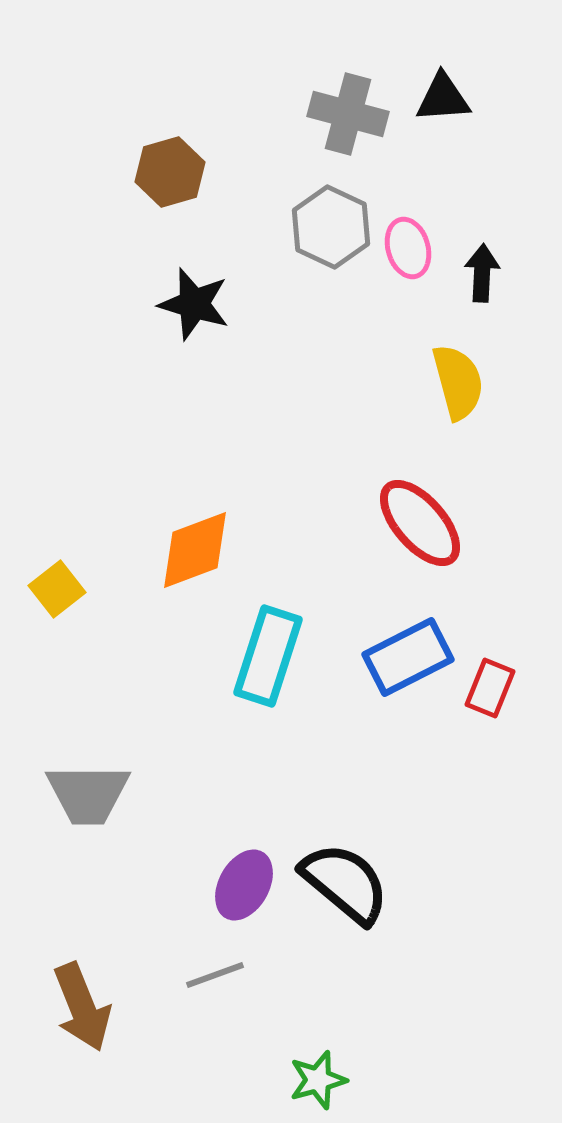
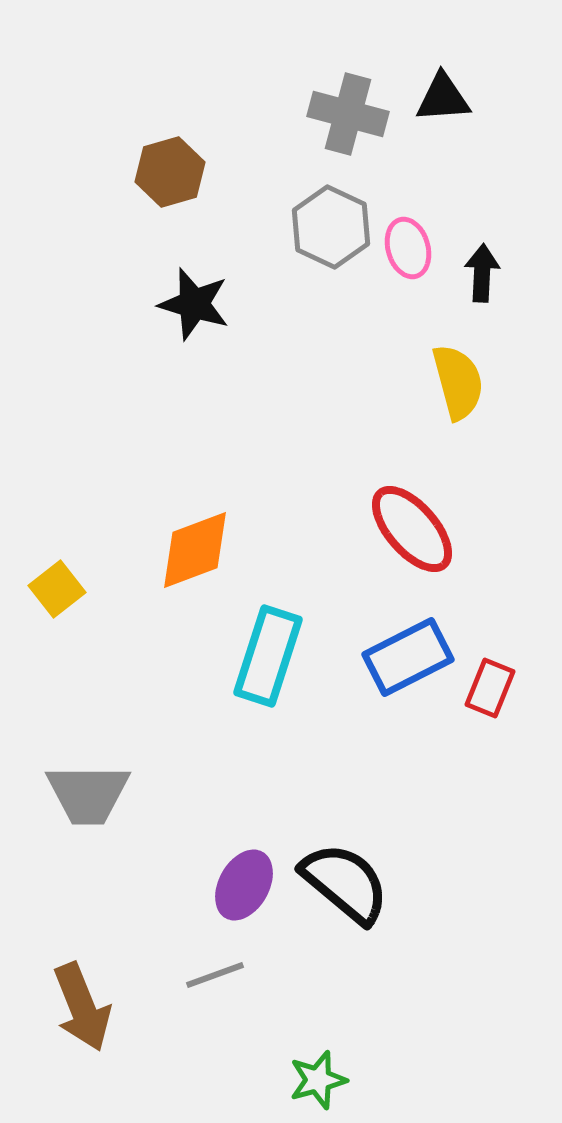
red ellipse: moved 8 px left, 6 px down
